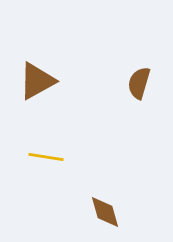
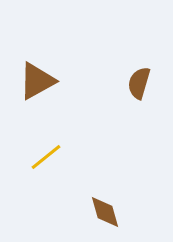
yellow line: rotated 48 degrees counterclockwise
